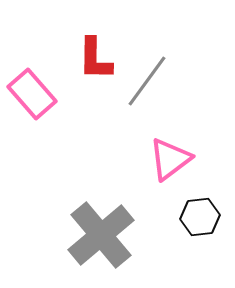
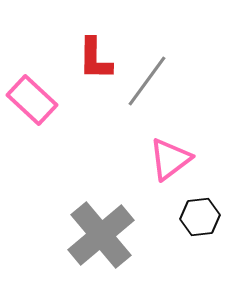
pink rectangle: moved 6 px down; rotated 6 degrees counterclockwise
